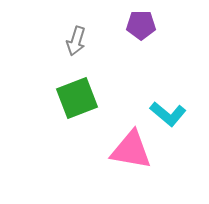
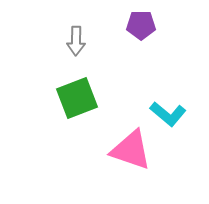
gray arrow: rotated 16 degrees counterclockwise
pink triangle: rotated 9 degrees clockwise
